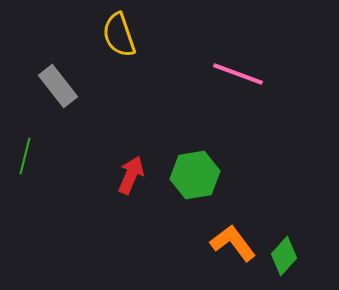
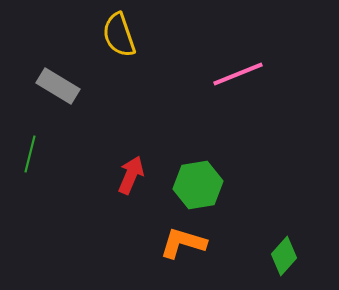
pink line: rotated 42 degrees counterclockwise
gray rectangle: rotated 21 degrees counterclockwise
green line: moved 5 px right, 2 px up
green hexagon: moved 3 px right, 10 px down
orange L-shape: moved 50 px left; rotated 36 degrees counterclockwise
